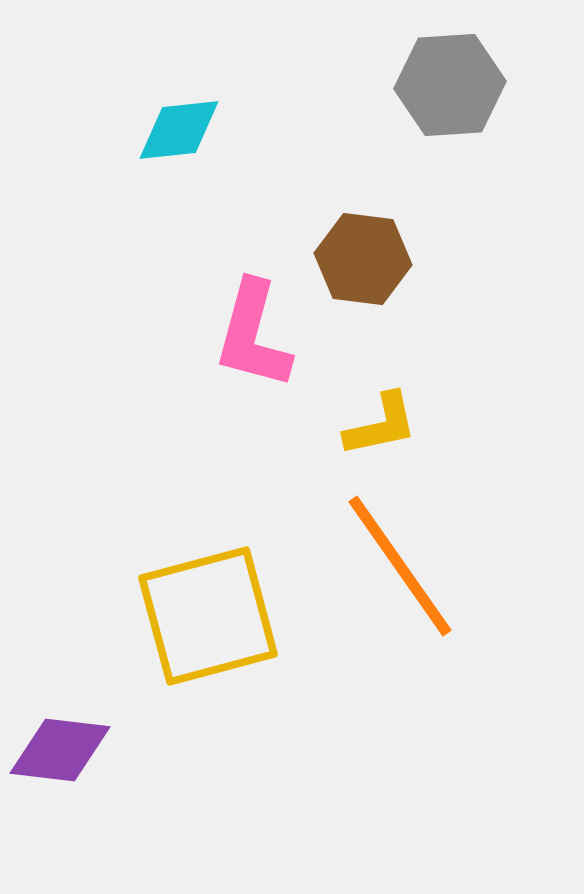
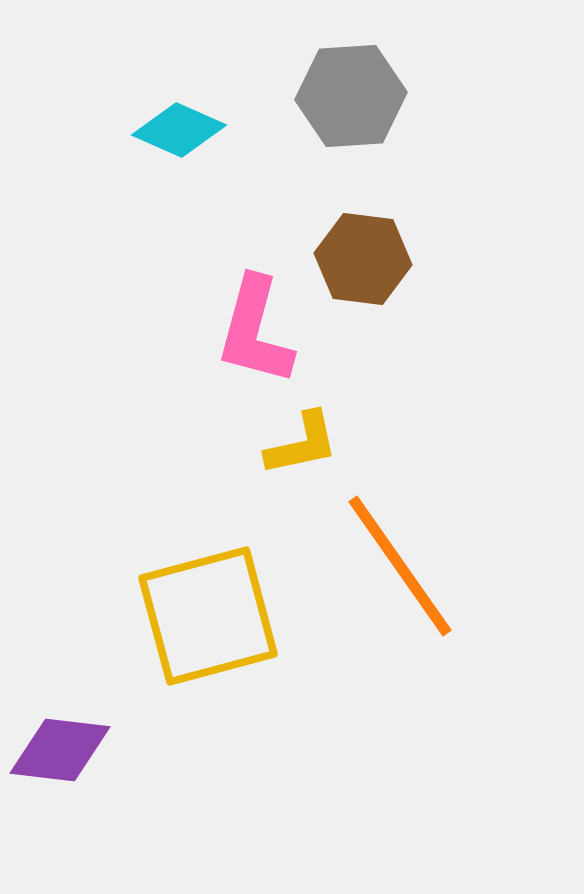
gray hexagon: moved 99 px left, 11 px down
cyan diamond: rotated 30 degrees clockwise
pink L-shape: moved 2 px right, 4 px up
yellow L-shape: moved 79 px left, 19 px down
